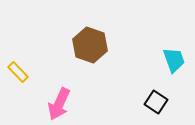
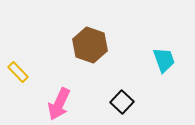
cyan trapezoid: moved 10 px left
black square: moved 34 px left; rotated 10 degrees clockwise
